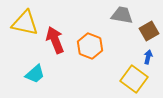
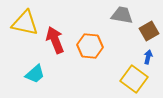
orange hexagon: rotated 15 degrees counterclockwise
